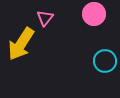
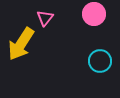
cyan circle: moved 5 px left
